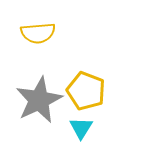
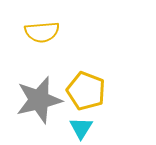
yellow semicircle: moved 4 px right, 1 px up
gray star: rotated 12 degrees clockwise
